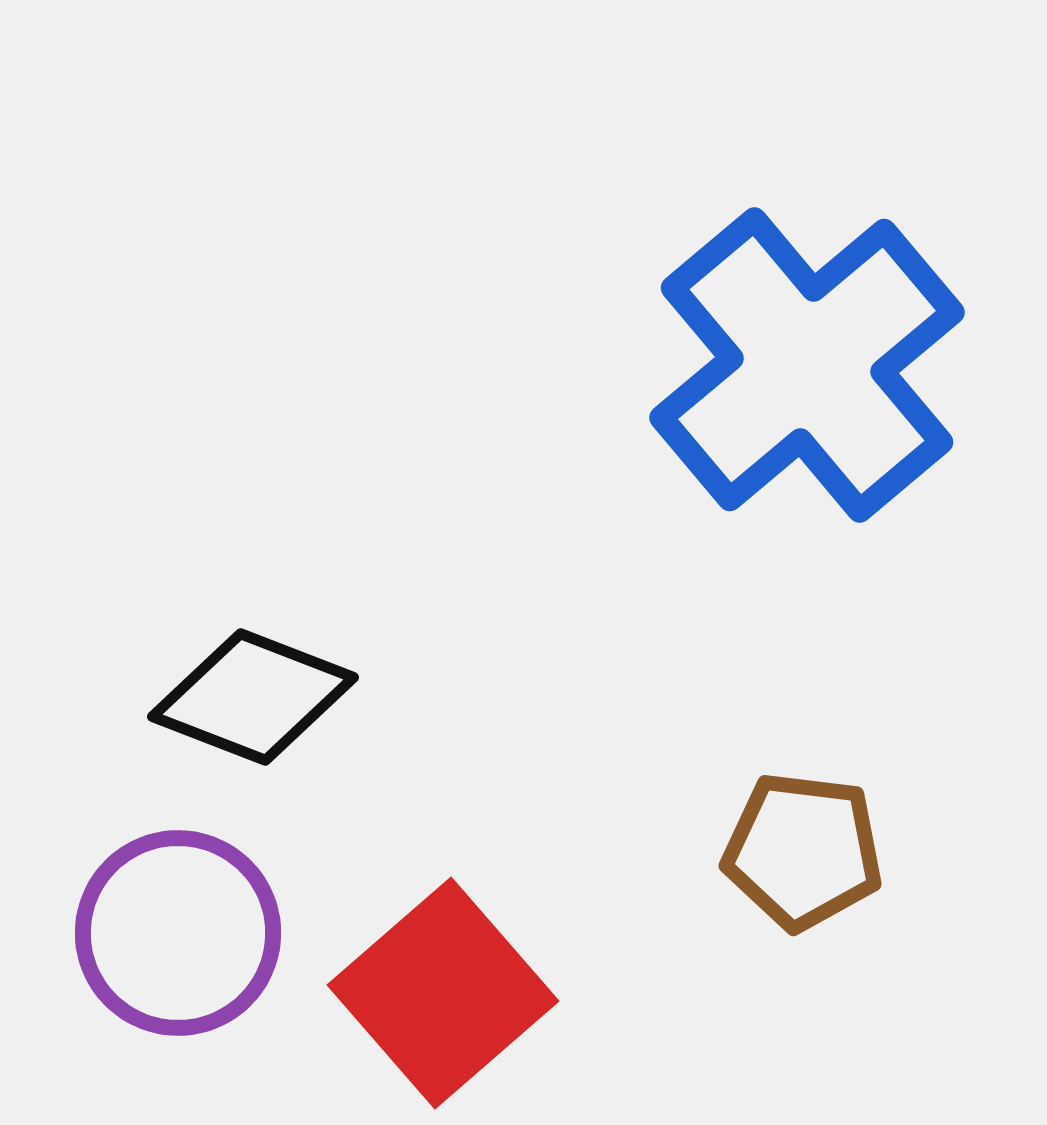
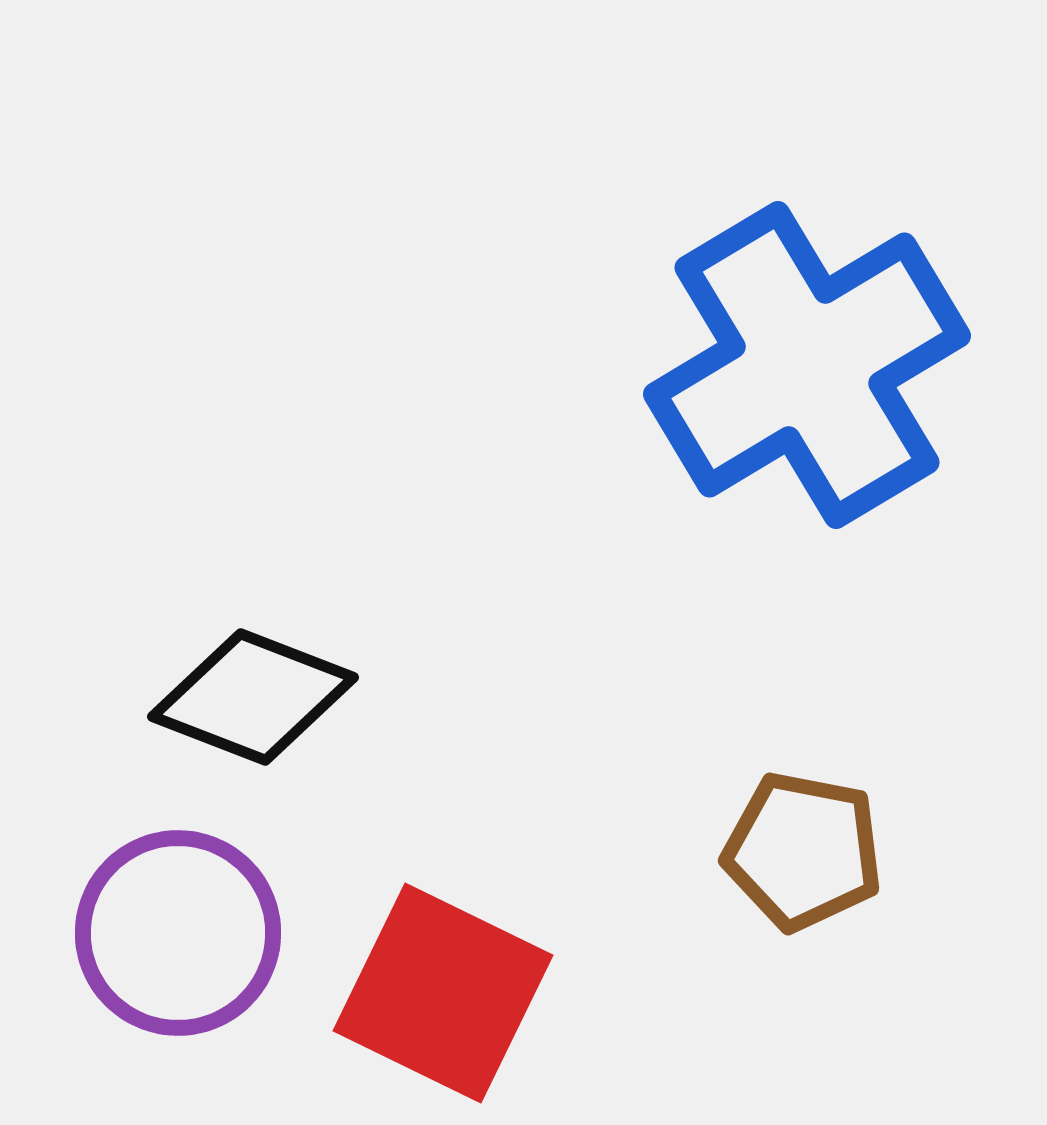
blue cross: rotated 9 degrees clockwise
brown pentagon: rotated 4 degrees clockwise
red square: rotated 23 degrees counterclockwise
